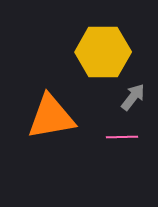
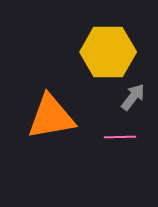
yellow hexagon: moved 5 px right
pink line: moved 2 px left
